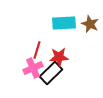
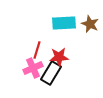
black rectangle: rotated 15 degrees counterclockwise
